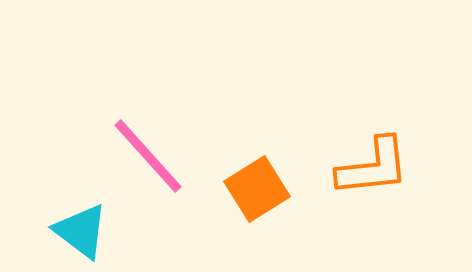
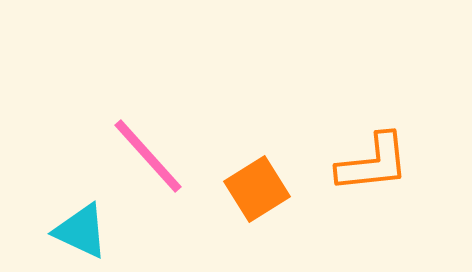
orange L-shape: moved 4 px up
cyan triangle: rotated 12 degrees counterclockwise
